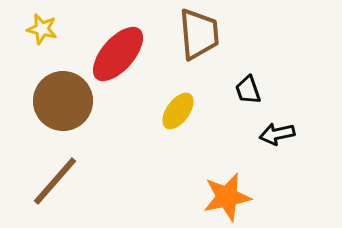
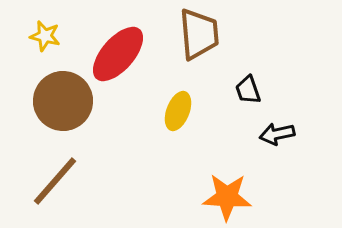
yellow star: moved 3 px right, 7 px down
yellow ellipse: rotated 15 degrees counterclockwise
orange star: rotated 15 degrees clockwise
